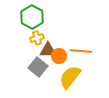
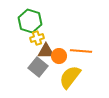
green hexagon: moved 2 px left, 4 px down; rotated 10 degrees counterclockwise
brown triangle: moved 2 px left, 1 px down
